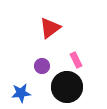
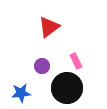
red triangle: moved 1 px left, 1 px up
pink rectangle: moved 1 px down
black circle: moved 1 px down
